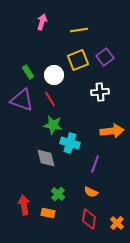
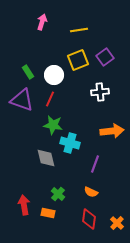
red line: rotated 56 degrees clockwise
